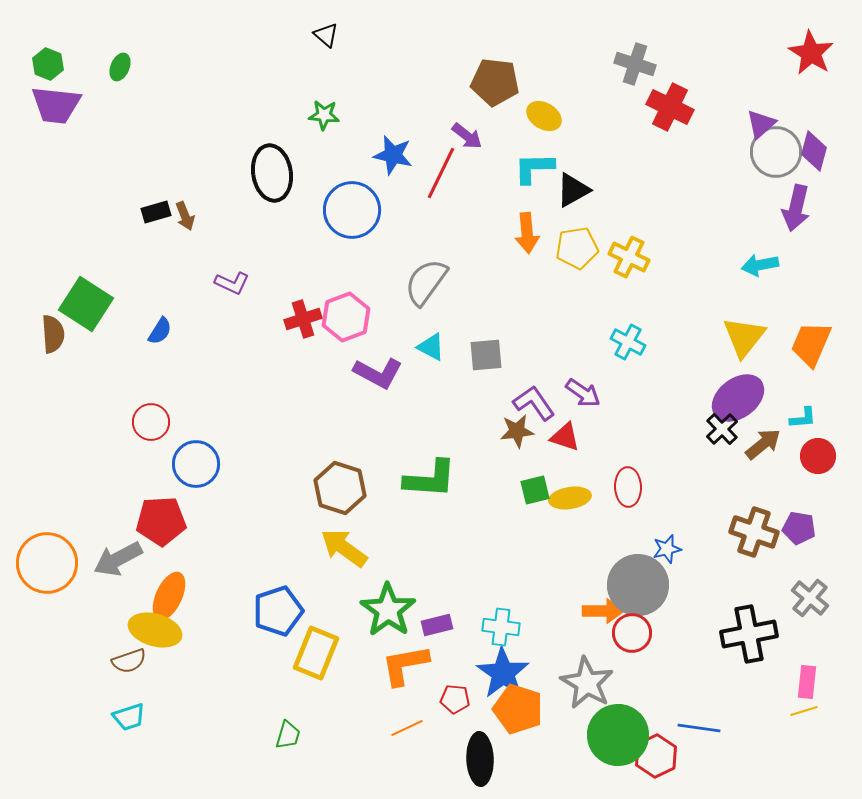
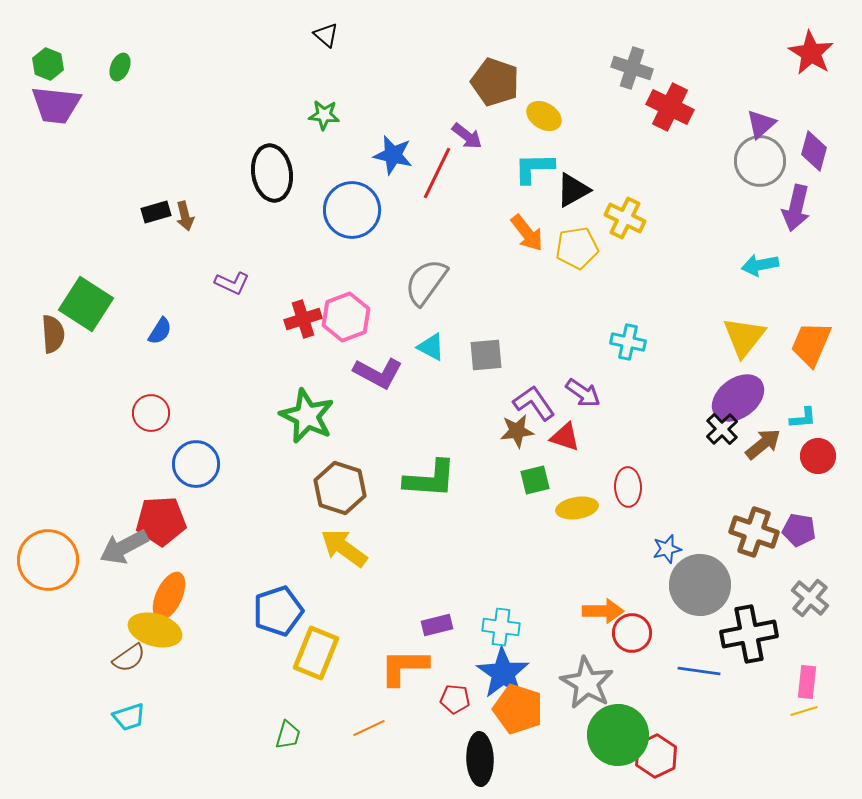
gray cross at (635, 64): moved 3 px left, 4 px down
brown pentagon at (495, 82): rotated 12 degrees clockwise
gray circle at (776, 152): moved 16 px left, 9 px down
red line at (441, 173): moved 4 px left
brown arrow at (185, 216): rotated 8 degrees clockwise
orange arrow at (527, 233): rotated 33 degrees counterclockwise
yellow cross at (629, 257): moved 4 px left, 39 px up
cyan cross at (628, 342): rotated 16 degrees counterclockwise
red circle at (151, 422): moved 9 px up
green square at (535, 490): moved 10 px up
yellow ellipse at (570, 498): moved 7 px right, 10 px down
purple pentagon at (799, 528): moved 2 px down
gray arrow at (118, 559): moved 6 px right, 12 px up
orange circle at (47, 563): moved 1 px right, 3 px up
gray circle at (638, 585): moved 62 px right
green star at (388, 610): moved 81 px left, 194 px up; rotated 10 degrees counterclockwise
brown semicircle at (129, 661): moved 3 px up; rotated 16 degrees counterclockwise
orange L-shape at (405, 665): moved 1 px left, 2 px down; rotated 10 degrees clockwise
orange line at (407, 728): moved 38 px left
blue line at (699, 728): moved 57 px up
